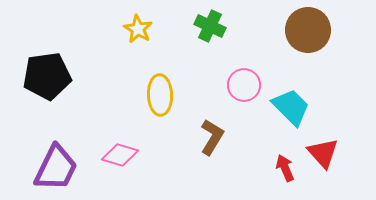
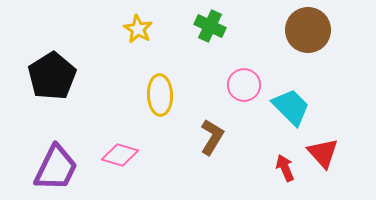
black pentagon: moved 5 px right; rotated 24 degrees counterclockwise
